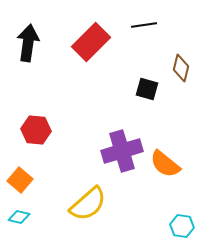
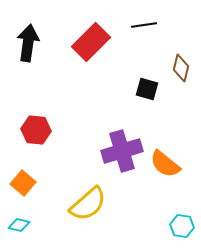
orange square: moved 3 px right, 3 px down
cyan diamond: moved 8 px down
